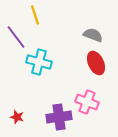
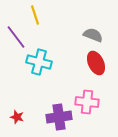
pink cross: rotated 15 degrees counterclockwise
